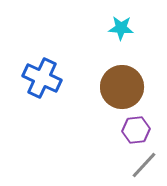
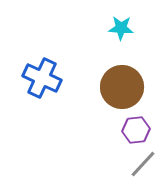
gray line: moved 1 px left, 1 px up
